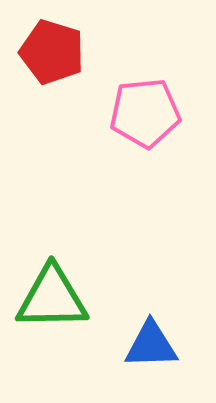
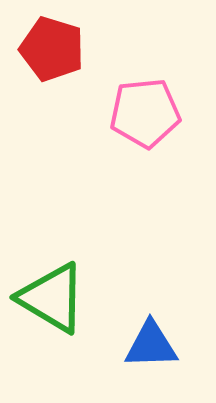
red pentagon: moved 3 px up
green triangle: rotated 32 degrees clockwise
